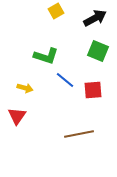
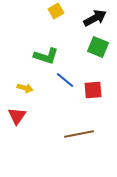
green square: moved 4 px up
